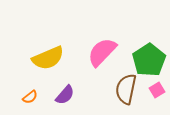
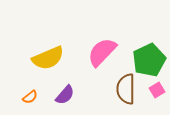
green pentagon: rotated 8 degrees clockwise
brown semicircle: rotated 12 degrees counterclockwise
